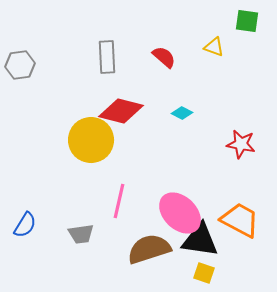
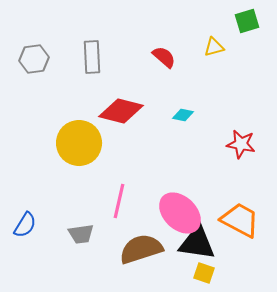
green square: rotated 25 degrees counterclockwise
yellow triangle: rotated 35 degrees counterclockwise
gray rectangle: moved 15 px left
gray hexagon: moved 14 px right, 6 px up
cyan diamond: moved 1 px right, 2 px down; rotated 15 degrees counterclockwise
yellow circle: moved 12 px left, 3 px down
black triangle: moved 3 px left, 3 px down
brown semicircle: moved 8 px left
